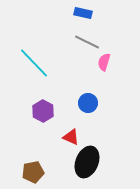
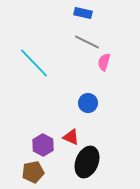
purple hexagon: moved 34 px down
